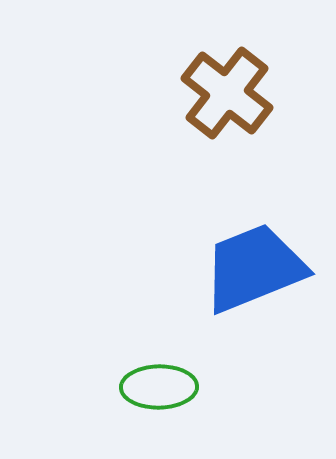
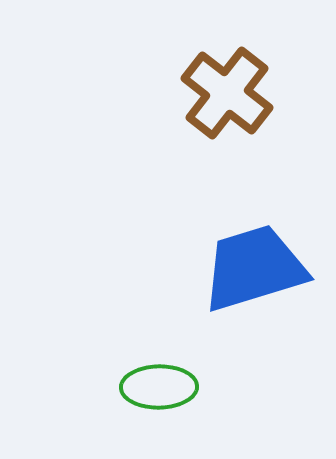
blue trapezoid: rotated 5 degrees clockwise
